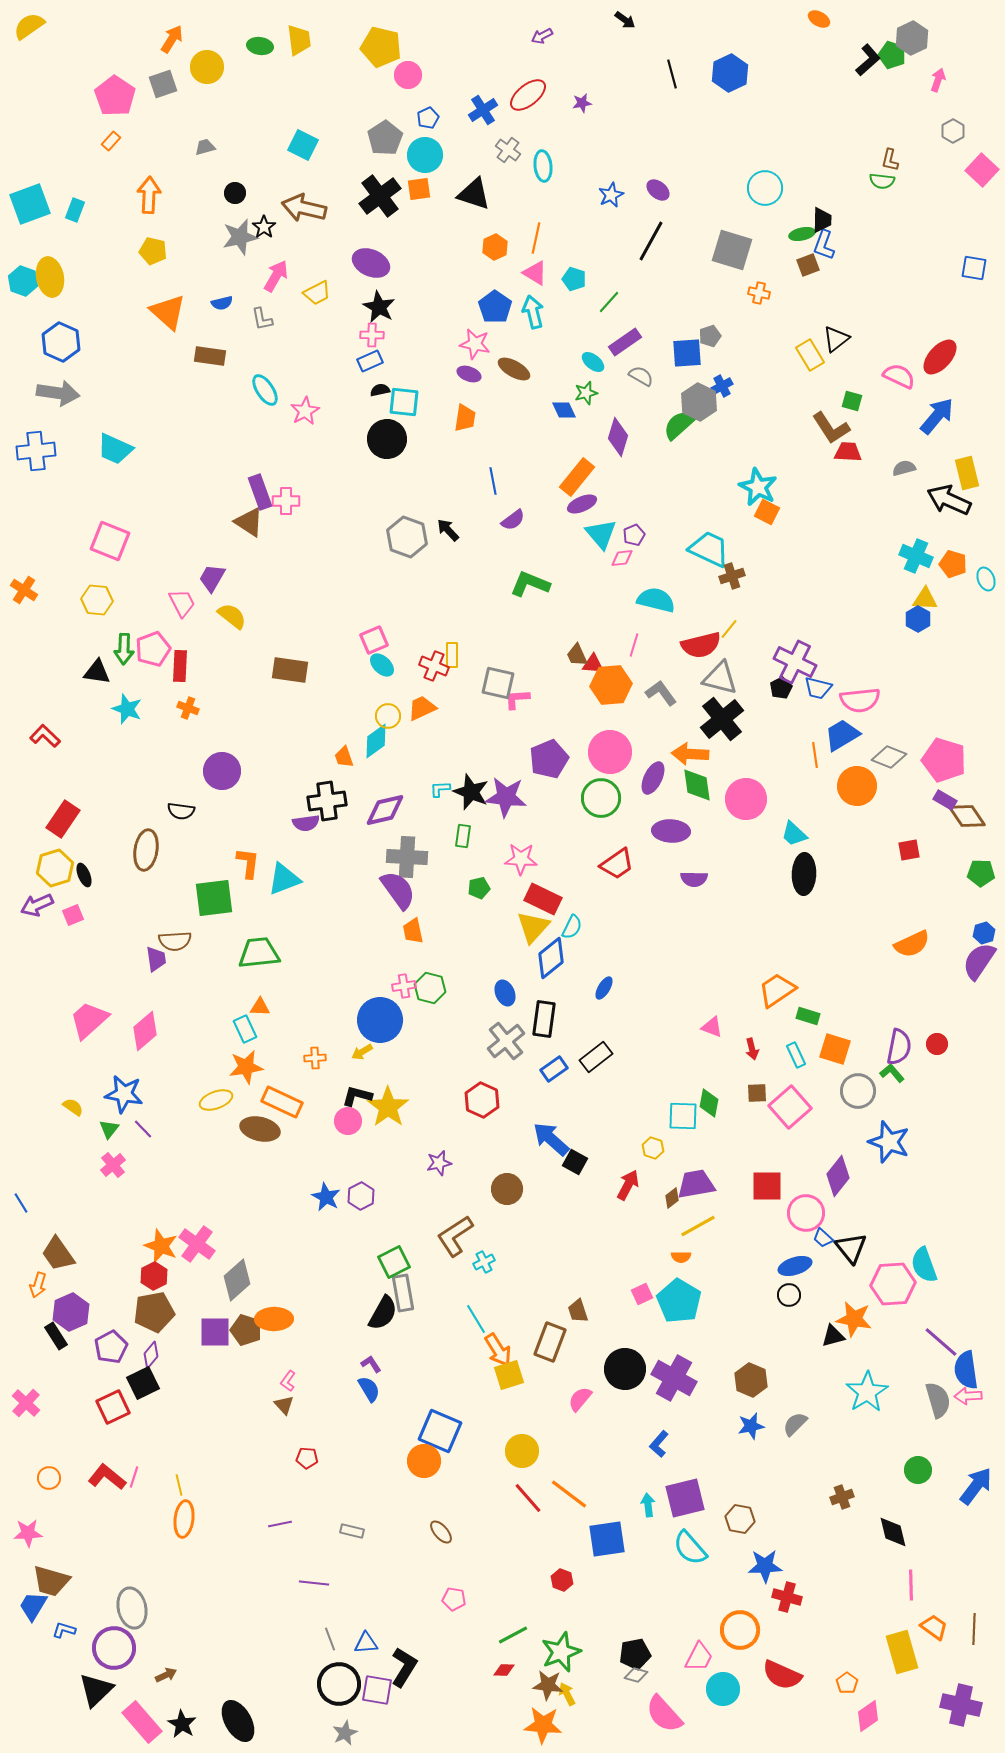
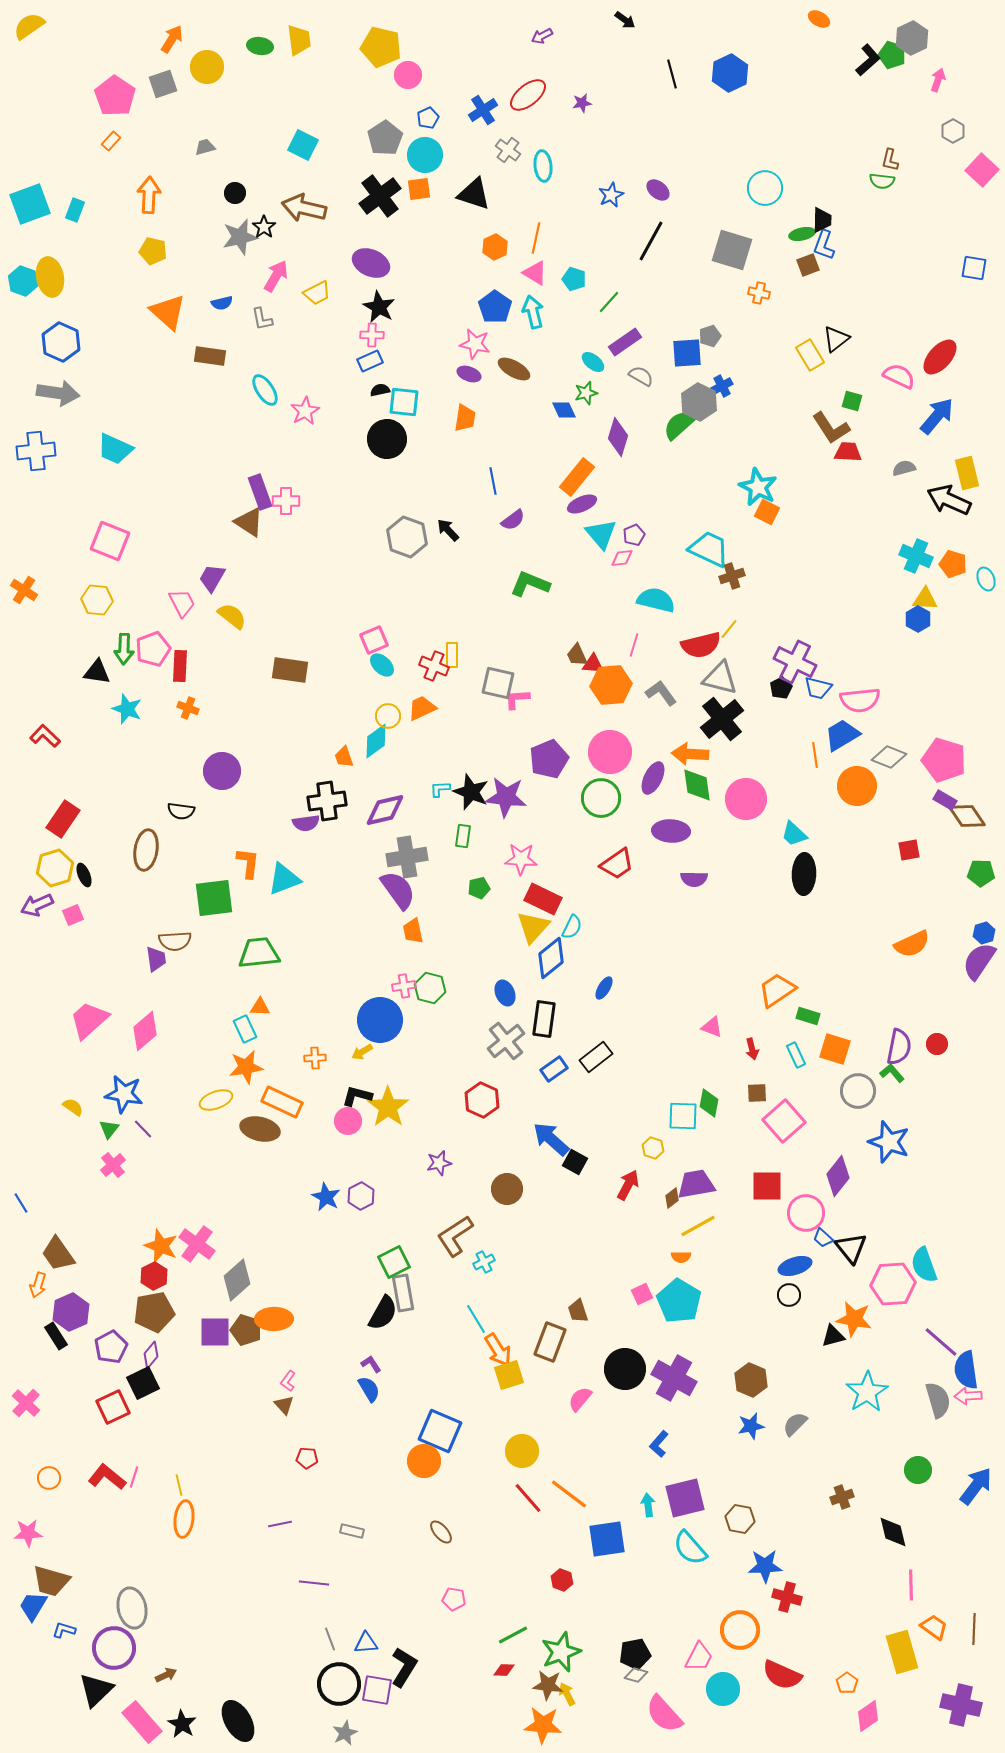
gray cross at (407, 857): rotated 12 degrees counterclockwise
pink square at (790, 1107): moved 6 px left, 14 px down
